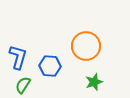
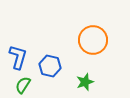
orange circle: moved 7 px right, 6 px up
blue hexagon: rotated 10 degrees clockwise
green star: moved 9 px left
